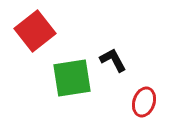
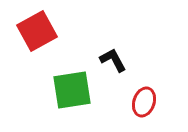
red square: moved 2 px right; rotated 9 degrees clockwise
green square: moved 12 px down
